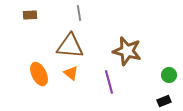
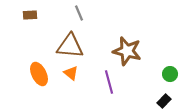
gray line: rotated 14 degrees counterclockwise
green circle: moved 1 px right, 1 px up
black rectangle: rotated 24 degrees counterclockwise
